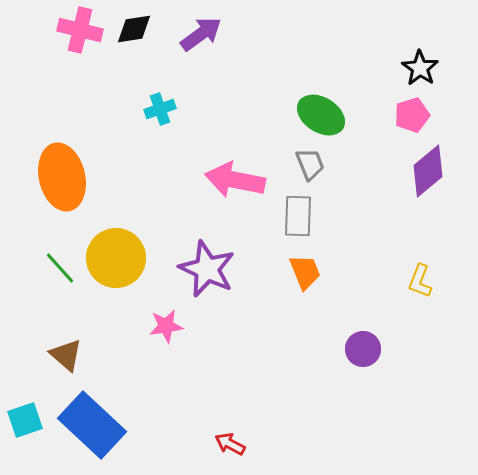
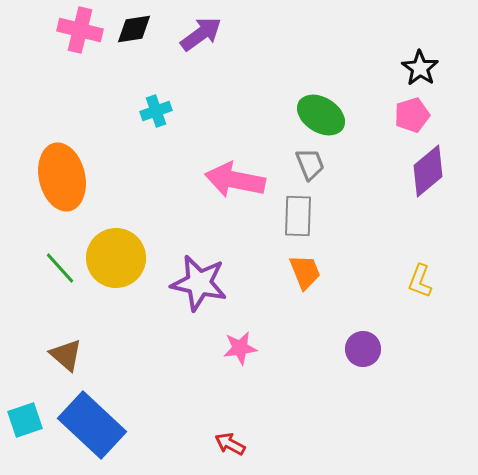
cyan cross: moved 4 px left, 2 px down
purple star: moved 8 px left, 14 px down; rotated 12 degrees counterclockwise
pink star: moved 74 px right, 22 px down
